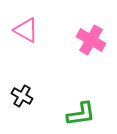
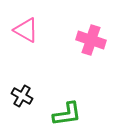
pink cross: rotated 12 degrees counterclockwise
green L-shape: moved 14 px left
